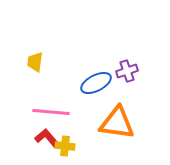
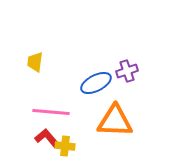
orange triangle: moved 2 px left, 2 px up; rotated 6 degrees counterclockwise
